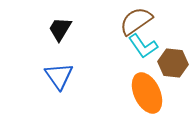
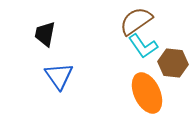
black trapezoid: moved 15 px left, 5 px down; rotated 20 degrees counterclockwise
